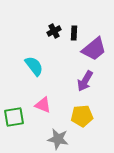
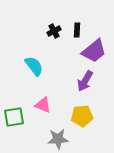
black rectangle: moved 3 px right, 3 px up
purple trapezoid: moved 2 px down
gray star: rotated 15 degrees counterclockwise
